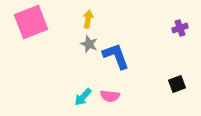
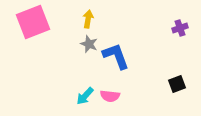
pink square: moved 2 px right
cyan arrow: moved 2 px right, 1 px up
